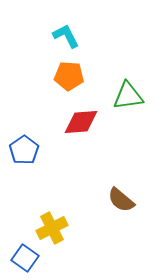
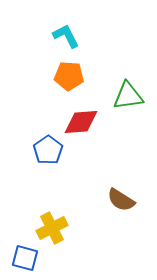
blue pentagon: moved 24 px right
brown semicircle: rotated 8 degrees counterclockwise
blue square: rotated 20 degrees counterclockwise
